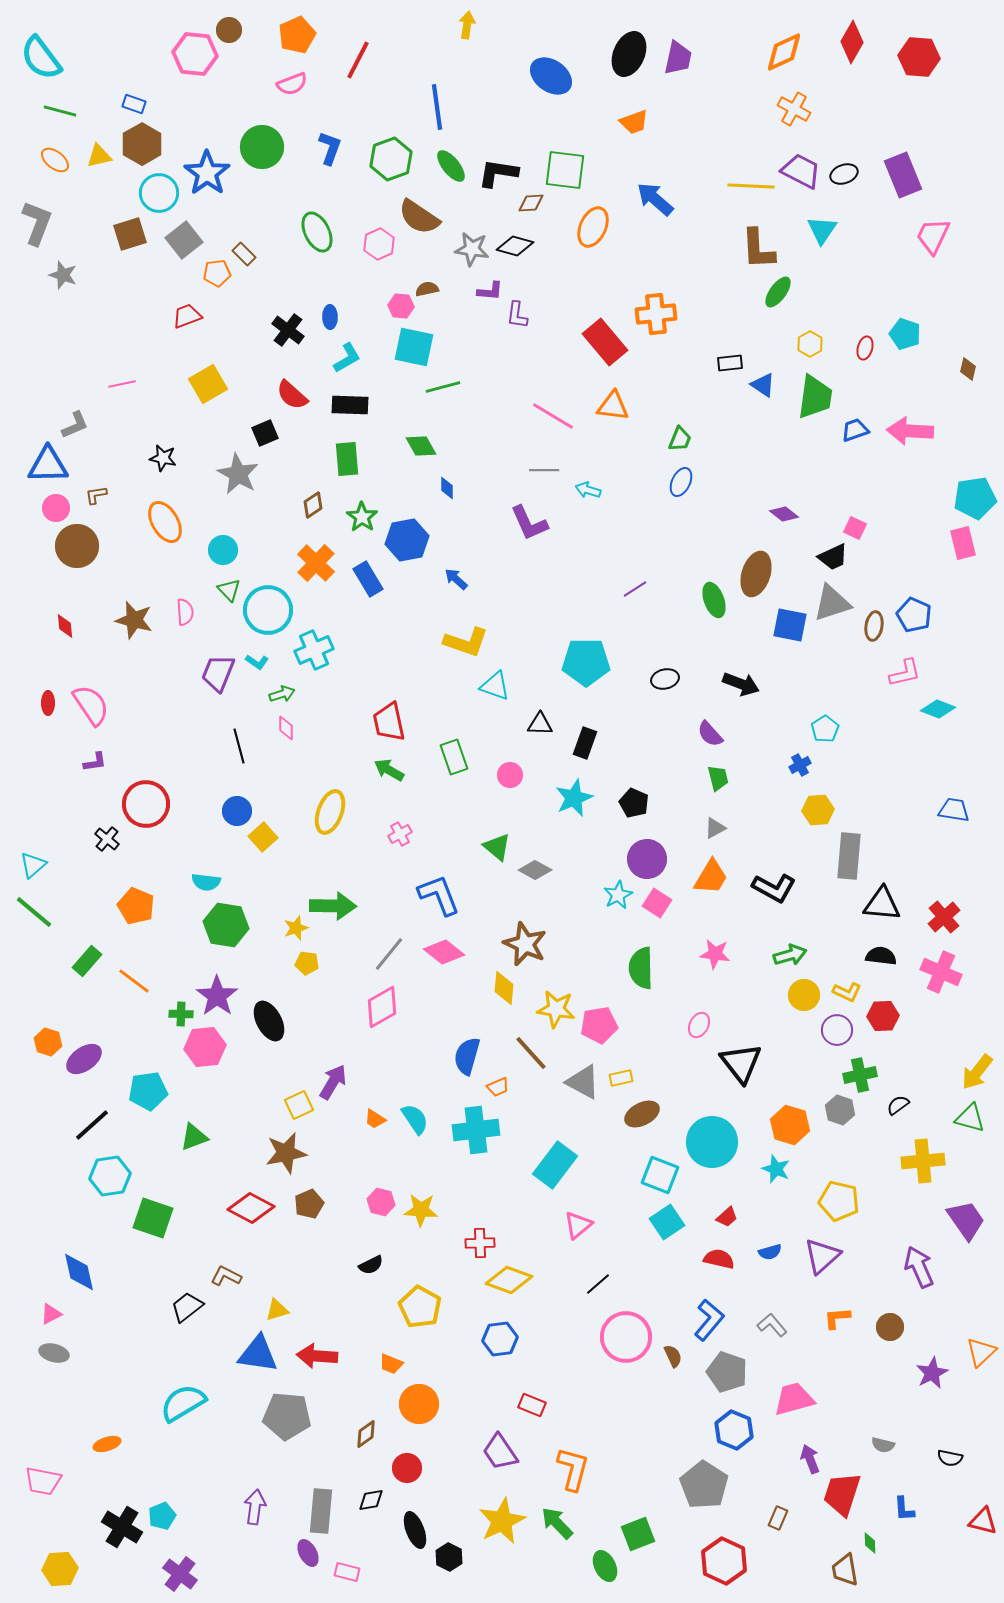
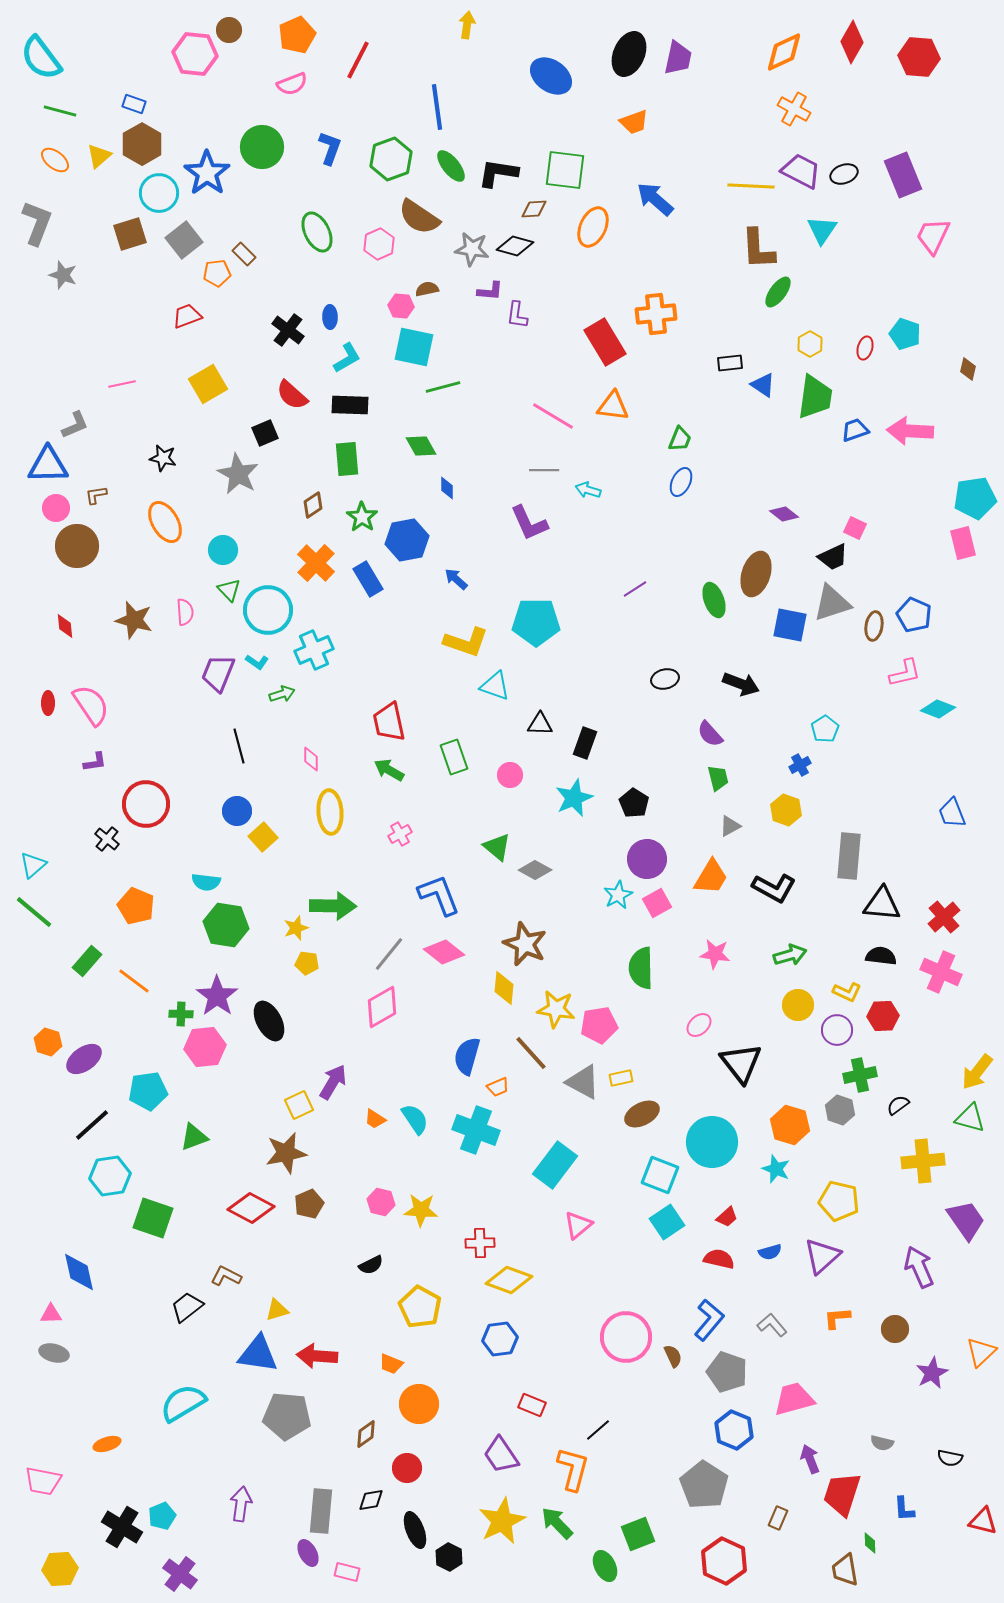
yellow triangle at (99, 156): rotated 28 degrees counterclockwise
brown diamond at (531, 203): moved 3 px right, 6 px down
red rectangle at (605, 342): rotated 9 degrees clockwise
cyan pentagon at (586, 662): moved 50 px left, 40 px up
pink diamond at (286, 728): moved 25 px right, 31 px down
black pentagon at (634, 803): rotated 8 degrees clockwise
yellow hexagon at (818, 810): moved 32 px left; rotated 24 degrees clockwise
blue trapezoid at (954, 810): moved 2 px left, 3 px down; rotated 120 degrees counterclockwise
yellow ellipse at (330, 812): rotated 24 degrees counterclockwise
gray triangle at (715, 828): moved 15 px right, 2 px up
pink square at (657, 903): rotated 28 degrees clockwise
yellow circle at (804, 995): moved 6 px left, 10 px down
pink ellipse at (699, 1025): rotated 20 degrees clockwise
cyan cross at (476, 1130): rotated 27 degrees clockwise
black line at (598, 1284): moved 146 px down
pink triangle at (51, 1314): rotated 25 degrees clockwise
brown circle at (890, 1327): moved 5 px right, 2 px down
gray semicircle at (883, 1445): moved 1 px left, 2 px up
purple trapezoid at (500, 1452): moved 1 px right, 3 px down
purple arrow at (255, 1507): moved 14 px left, 3 px up
